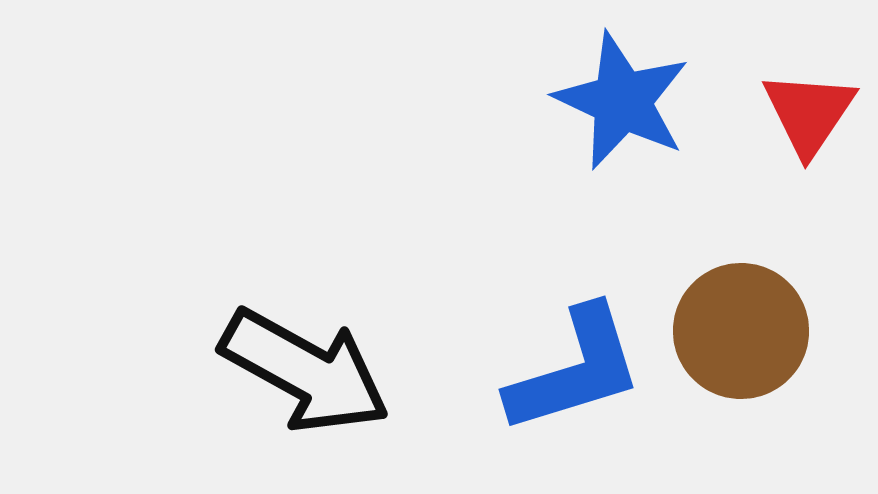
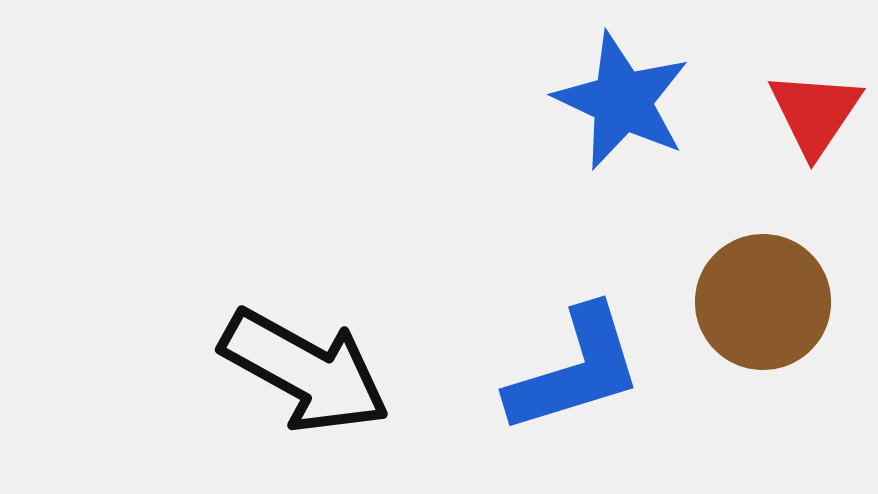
red triangle: moved 6 px right
brown circle: moved 22 px right, 29 px up
